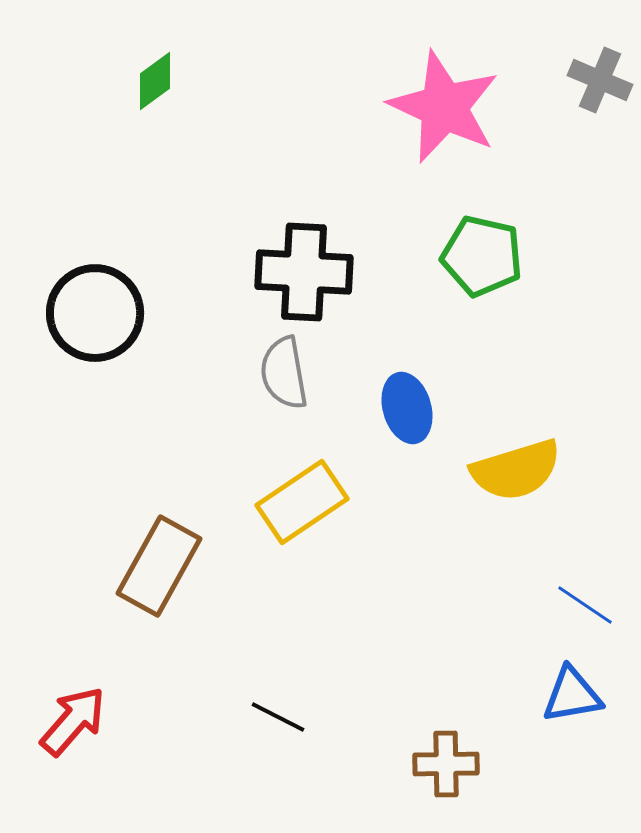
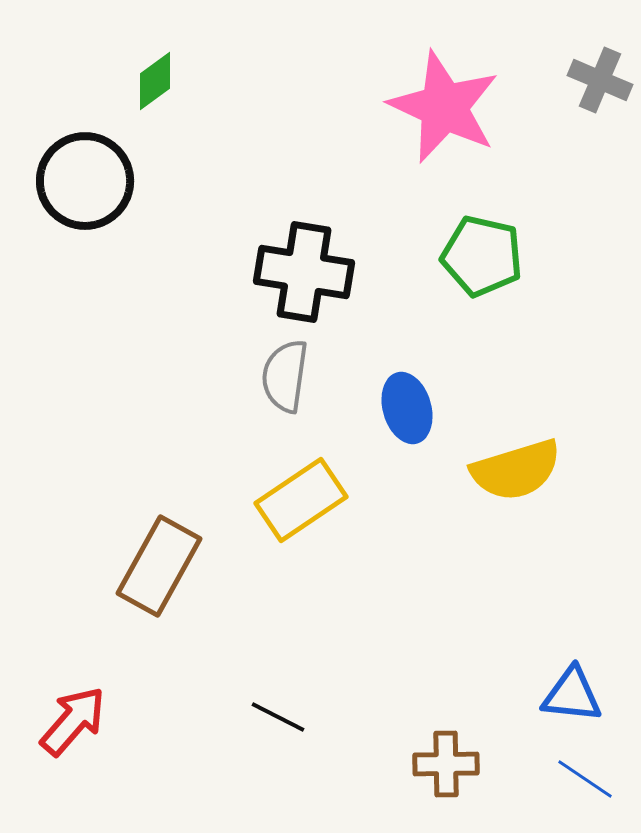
black cross: rotated 6 degrees clockwise
black circle: moved 10 px left, 132 px up
gray semicircle: moved 1 px right, 3 px down; rotated 18 degrees clockwise
yellow rectangle: moved 1 px left, 2 px up
blue line: moved 174 px down
blue triangle: rotated 16 degrees clockwise
